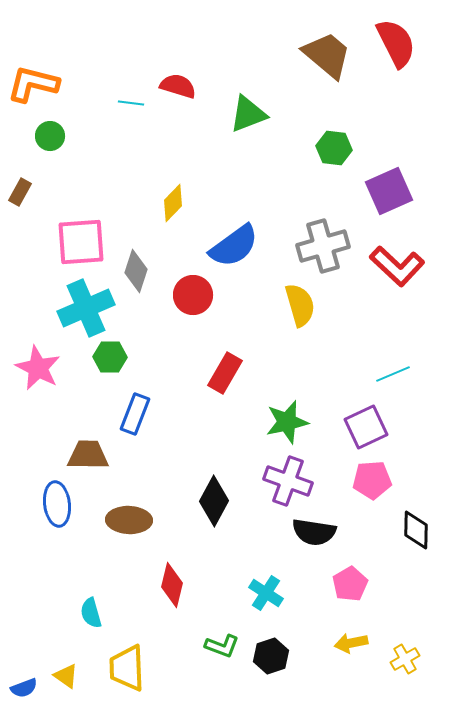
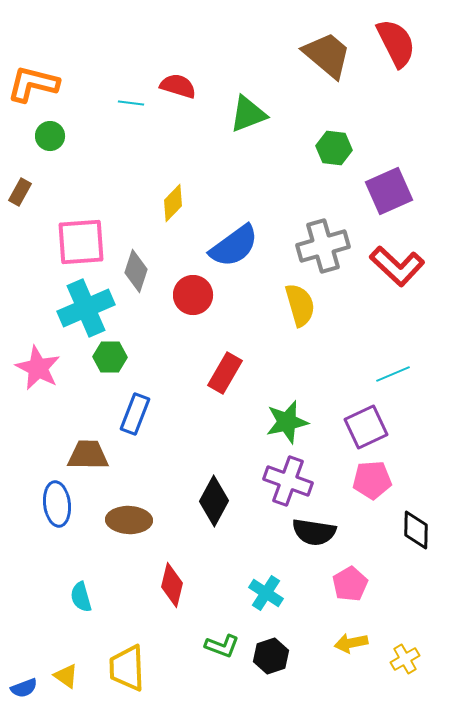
cyan semicircle at (91, 613): moved 10 px left, 16 px up
